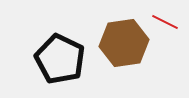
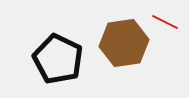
black pentagon: moved 2 px left
